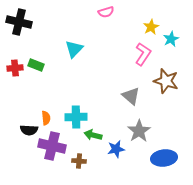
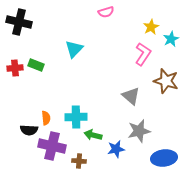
gray star: rotated 20 degrees clockwise
